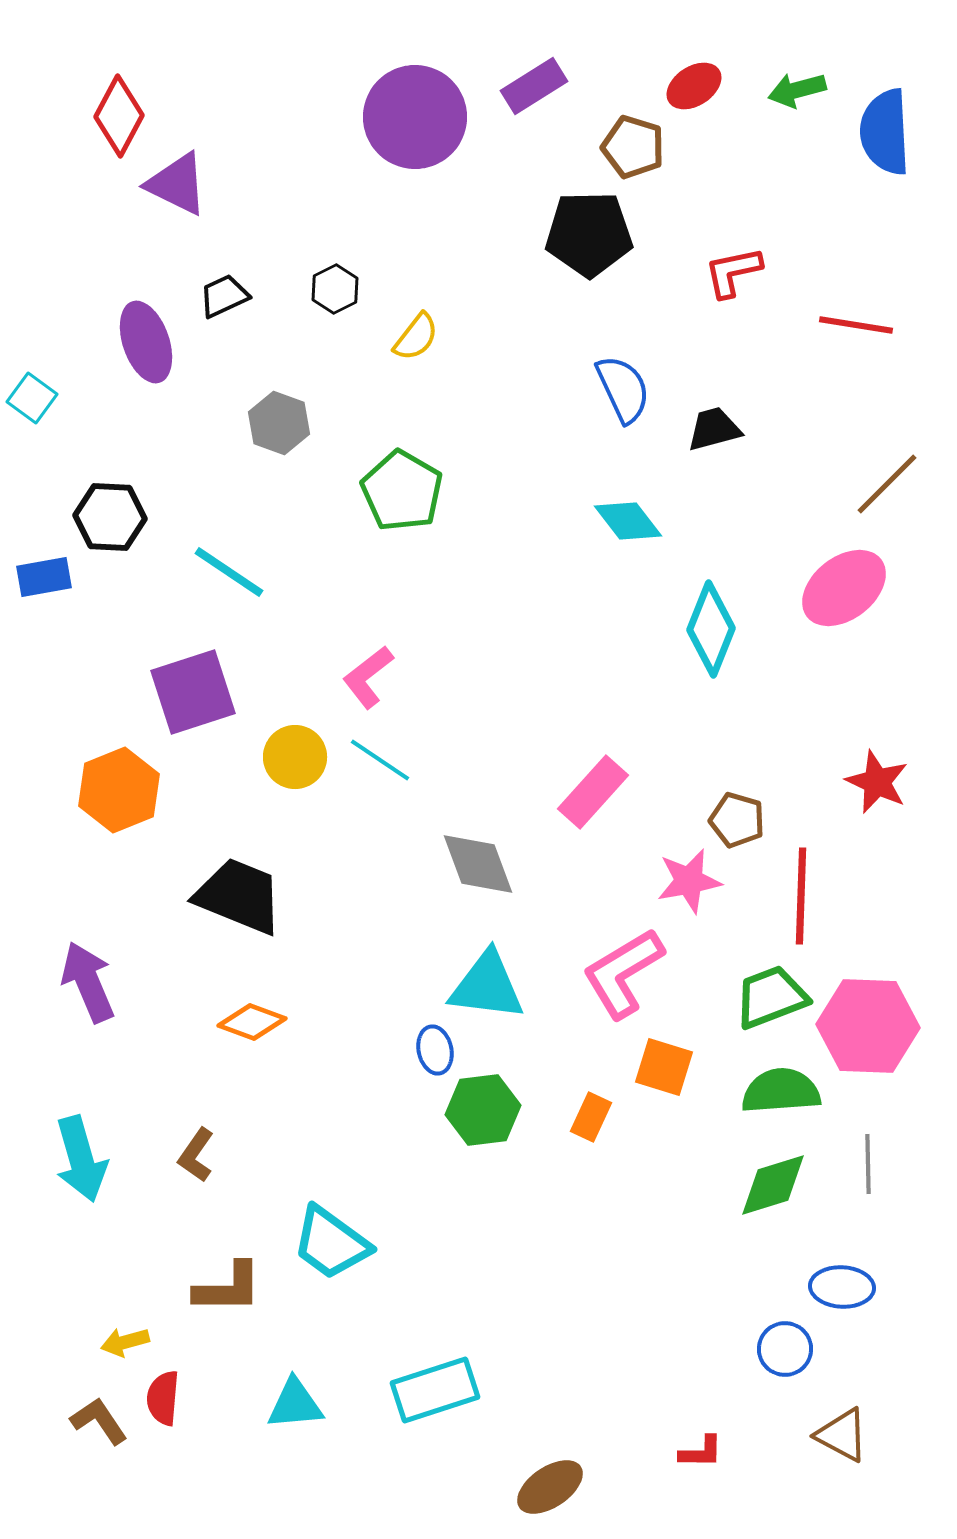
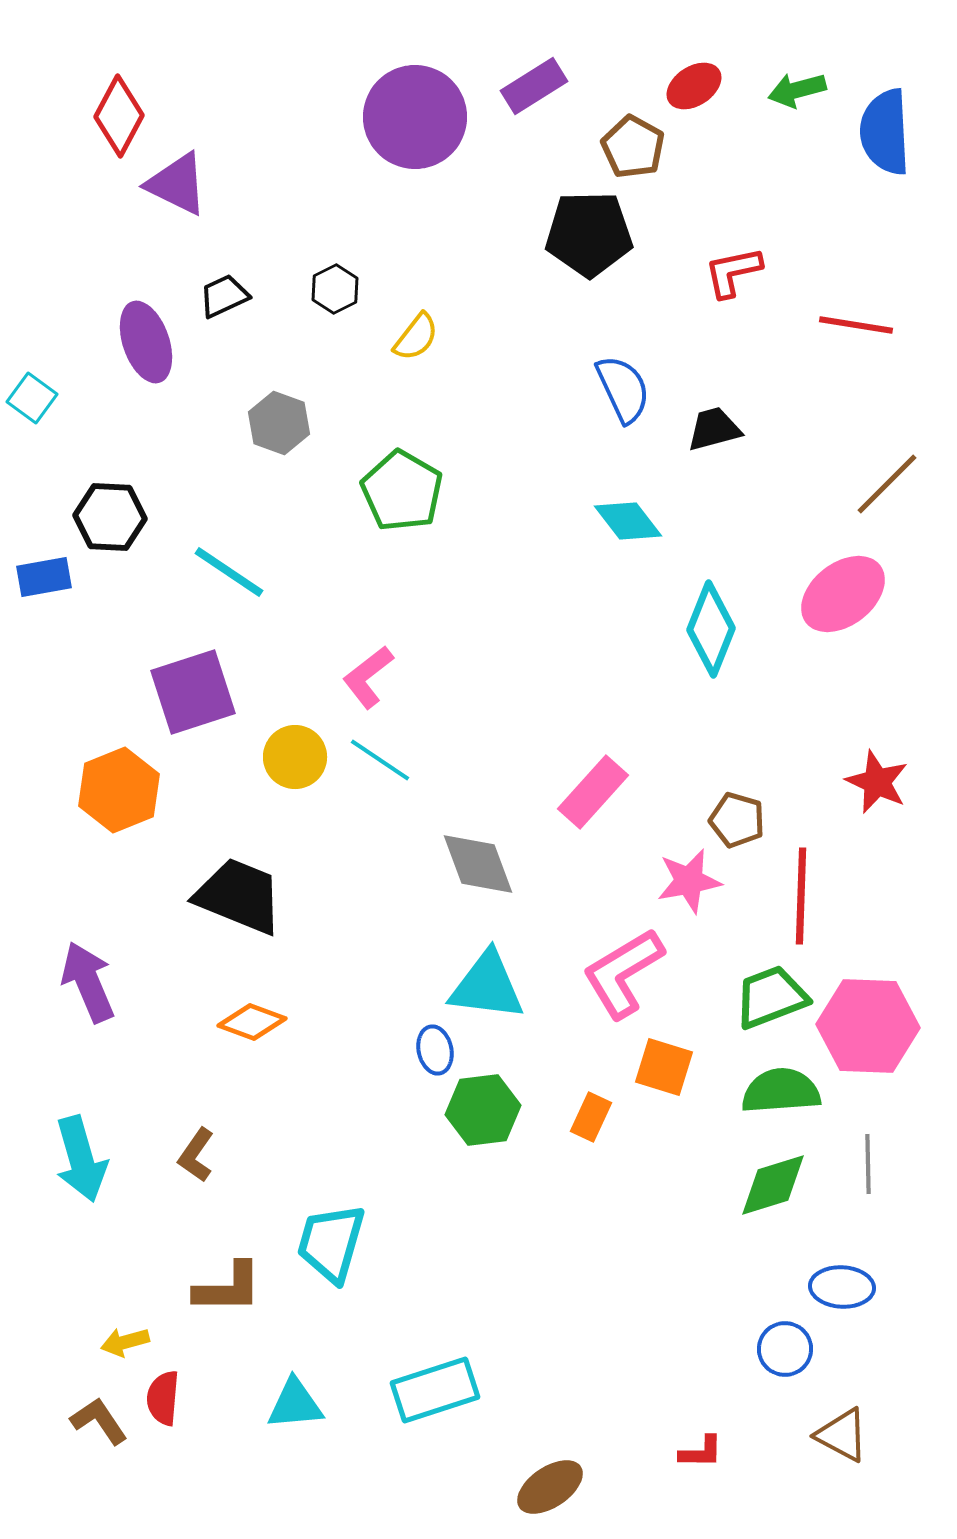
brown pentagon at (633, 147): rotated 12 degrees clockwise
pink ellipse at (844, 588): moved 1 px left, 6 px down
cyan trapezoid at (331, 1243): rotated 70 degrees clockwise
